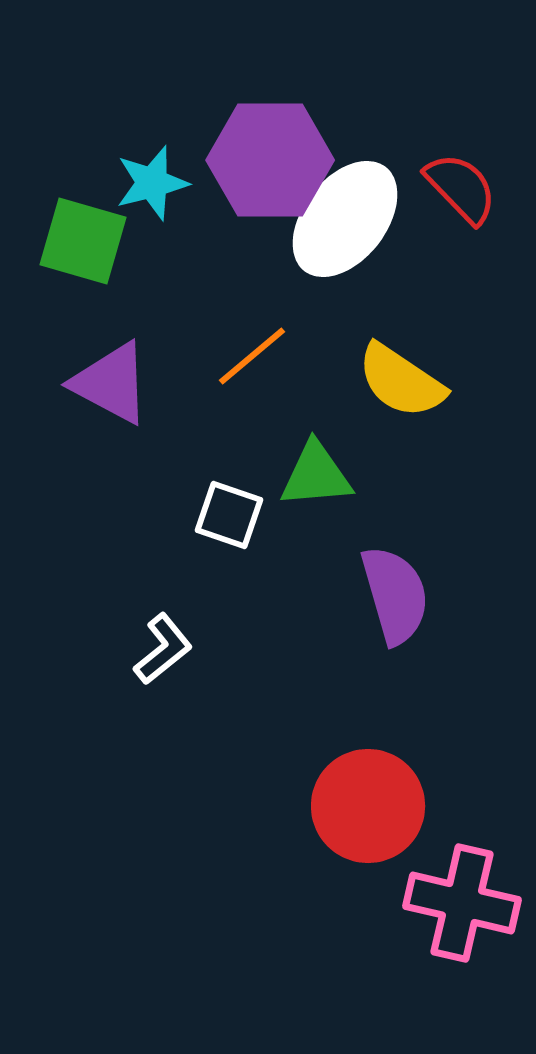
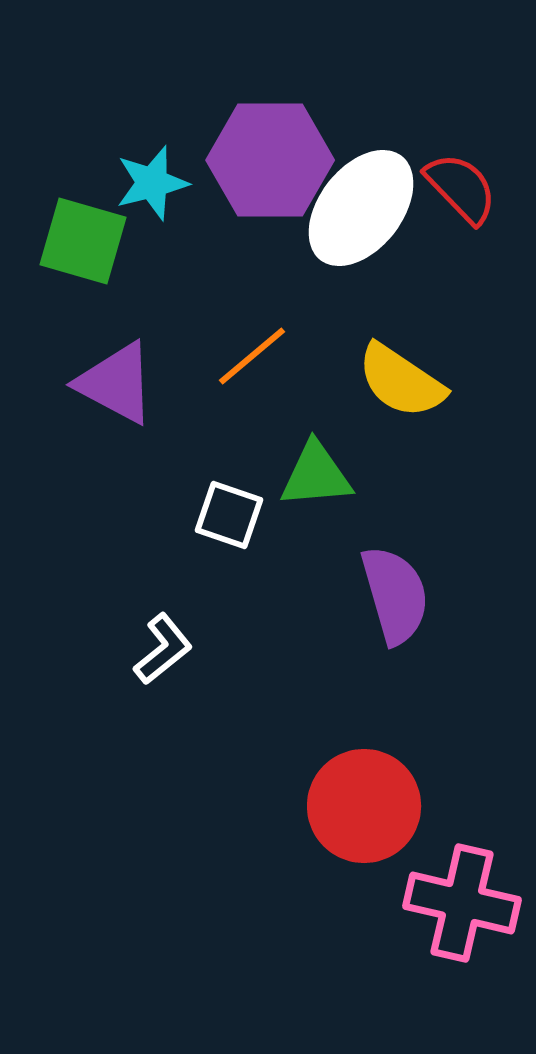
white ellipse: moved 16 px right, 11 px up
purple triangle: moved 5 px right
red circle: moved 4 px left
